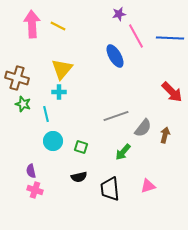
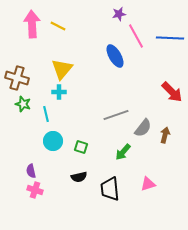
gray line: moved 1 px up
pink triangle: moved 2 px up
